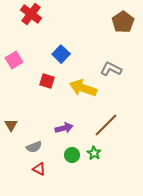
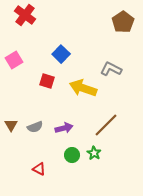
red cross: moved 6 px left, 1 px down
gray semicircle: moved 1 px right, 20 px up
